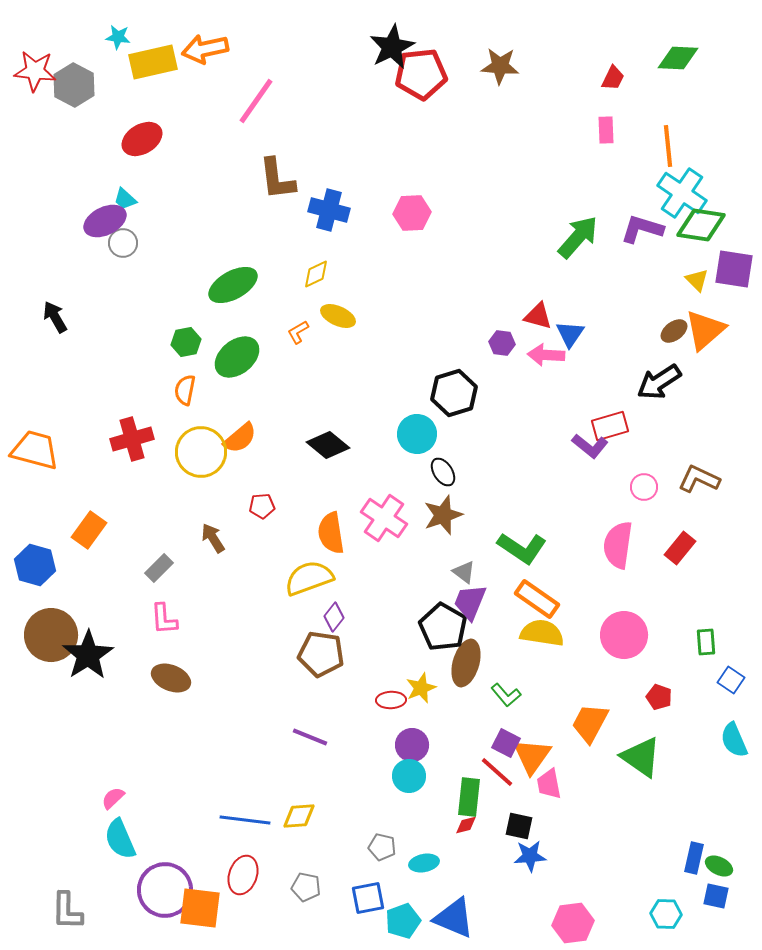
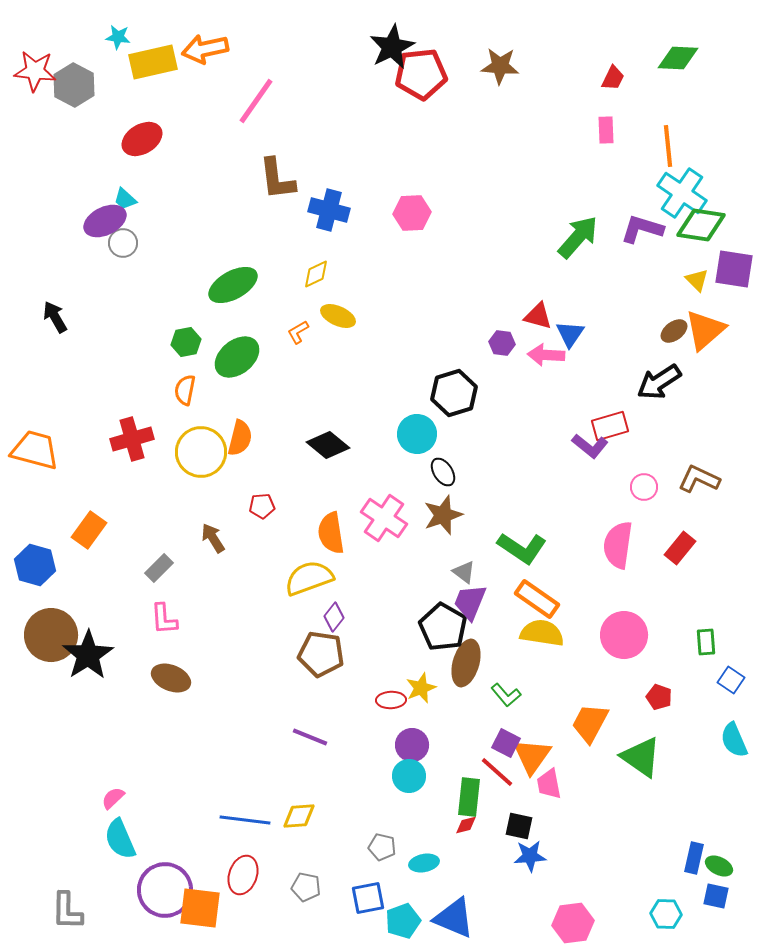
orange semicircle at (240, 438): rotated 36 degrees counterclockwise
